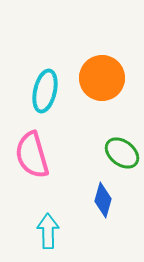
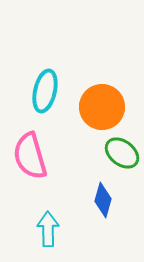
orange circle: moved 29 px down
pink semicircle: moved 2 px left, 1 px down
cyan arrow: moved 2 px up
